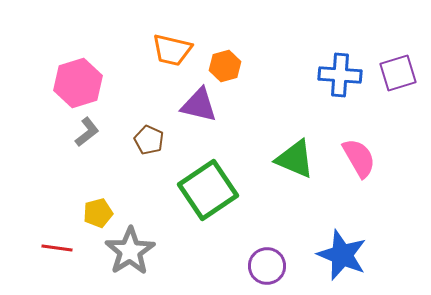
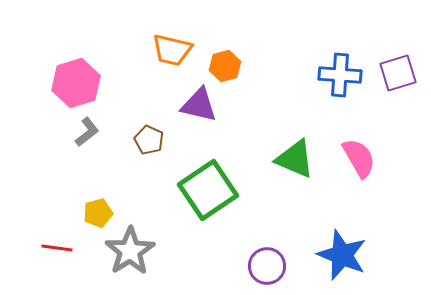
pink hexagon: moved 2 px left
